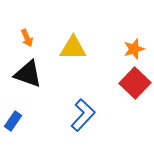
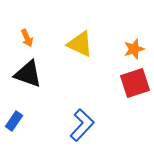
yellow triangle: moved 7 px right, 4 px up; rotated 24 degrees clockwise
red square: rotated 28 degrees clockwise
blue L-shape: moved 1 px left, 10 px down
blue rectangle: moved 1 px right
